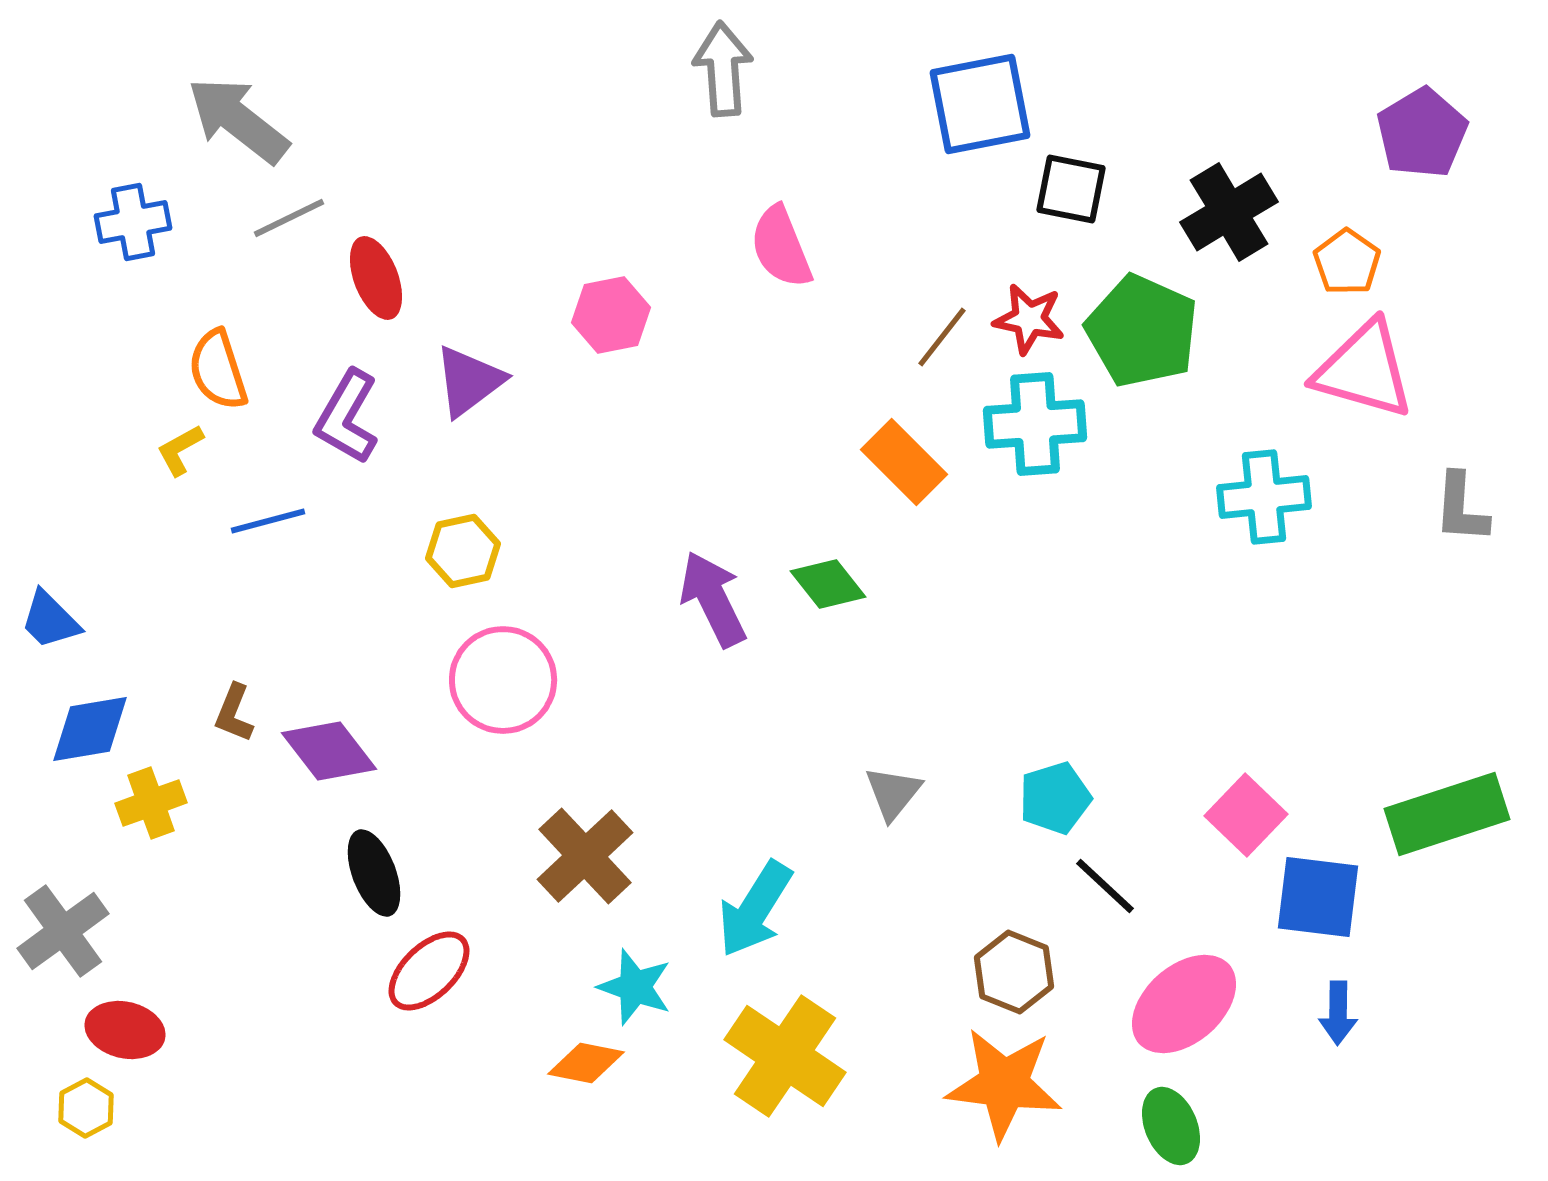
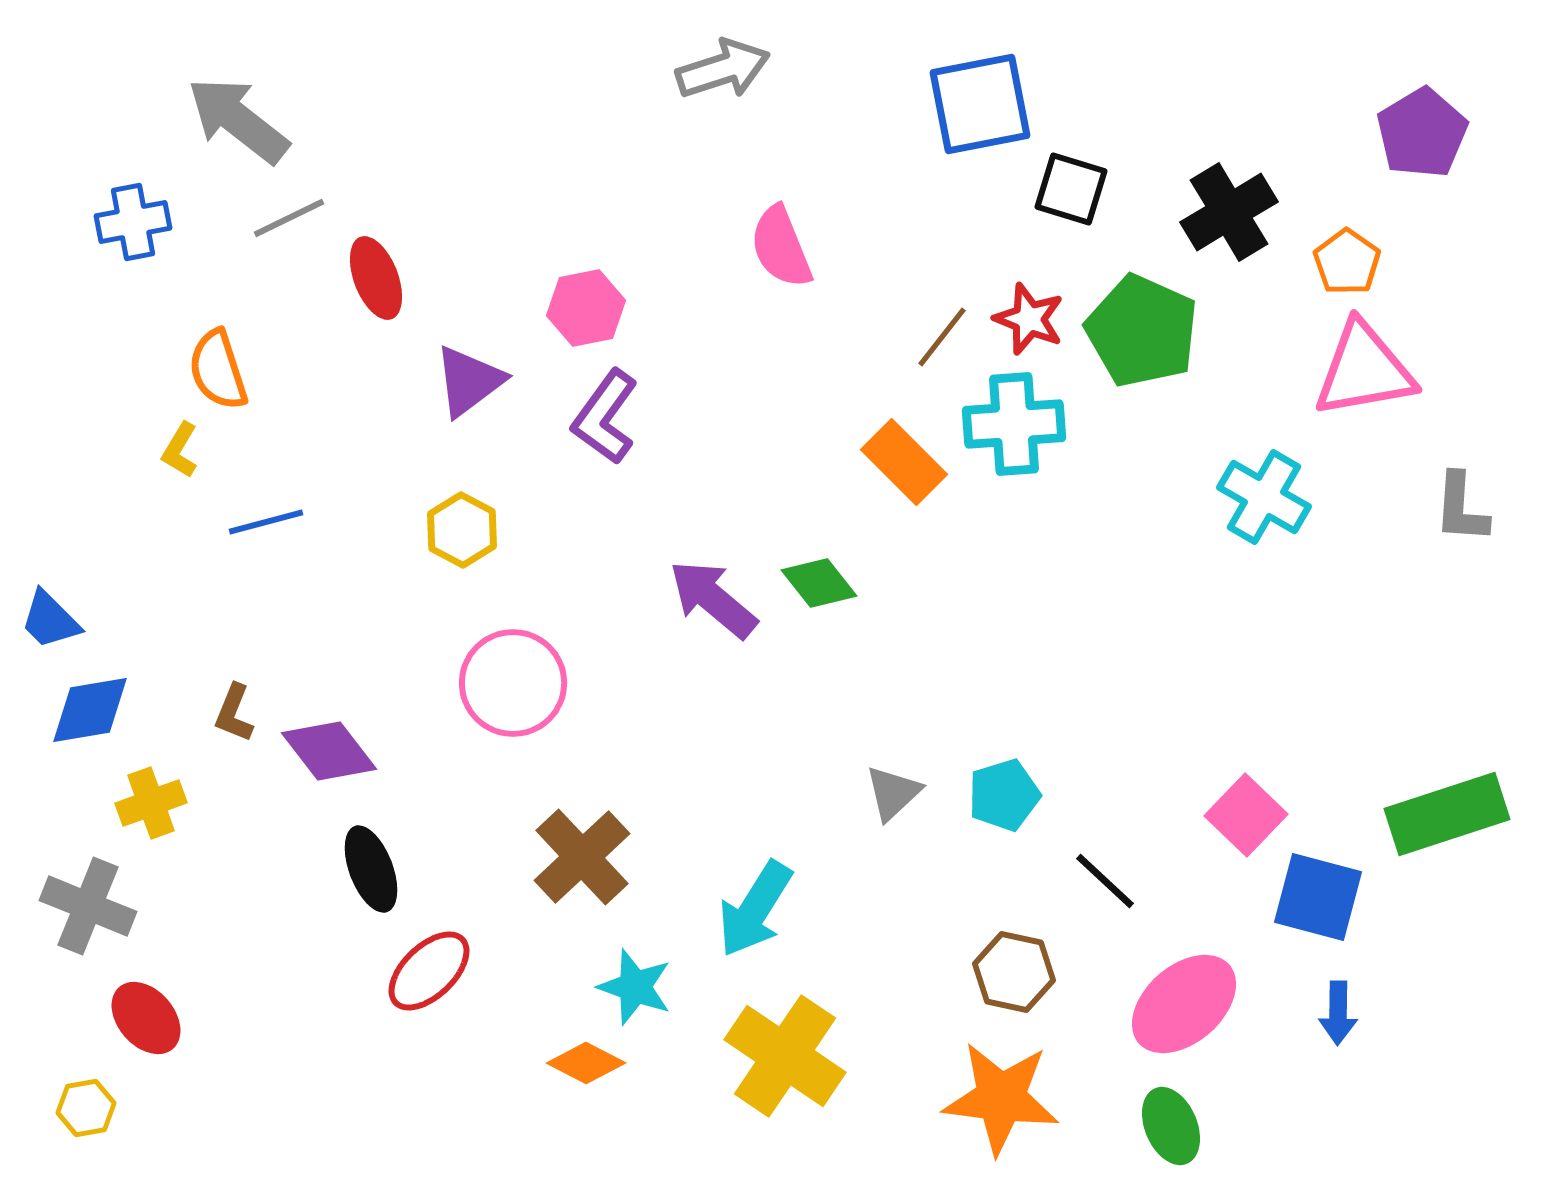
gray arrow at (723, 69): rotated 76 degrees clockwise
black square at (1071, 189): rotated 6 degrees clockwise
pink hexagon at (611, 315): moved 25 px left, 7 px up
red star at (1029, 319): rotated 10 degrees clockwise
pink triangle at (1364, 370): rotated 26 degrees counterclockwise
purple L-shape at (347, 417): moved 258 px right; rotated 6 degrees clockwise
cyan cross at (1035, 424): moved 21 px left
yellow L-shape at (180, 450): rotated 30 degrees counterclockwise
cyan cross at (1264, 497): rotated 36 degrees clockwise
blue line at (268, 521): moved 2 px left, 1 px down
yellow hexagon at (463, 551): moved 1 px left, 21 px up; rotated 20 degrees counterclockwise
green diamond at (828, 584): moved 9 px left, 1 px up
purple arrow at (713, 599): rotated 24 degrees counterclockwise
pink circle at (503, 680): moved 10 px right, 3 px down
blue diamond at (90, 729): moved 19 px up
gray triangle at (893, 793): rotated 8 degrees clockwise
cyan pentagon at (1055, 798): moved 51 px left, 3 px up
brown cross at (585, 856): moved 3 px left, 1 px down
black ellipse at (374, 873): moved 3 px left, 4 px up
black line at (1105, 886): moved 5 px up
blue square at (1318, 897): rotated 8 degrees clockwise
gray cross at (63, 931): moved 25 px right, 25 px up; rotated 32 degrees counterclockwise
brown hexagon at (1014, 972): rotated 10 degrees counterclockwise
red ellipse at (125, 1030): moved 21 px right, 12 px up; rotated 36 degrees clockwise
orange diamond at (586, 1063): rotated 16 degrees clockwise
orange star at (1004, 1084): moved 3 px left, 14 px down
yellow hexagon at (86, 1108): rotated 18 degrees clockwise
